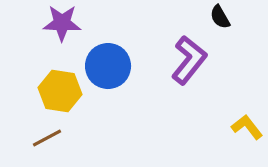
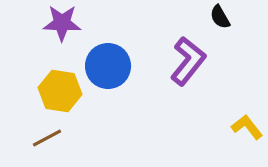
purple L-shape: moved 1 px left, 1 px down
